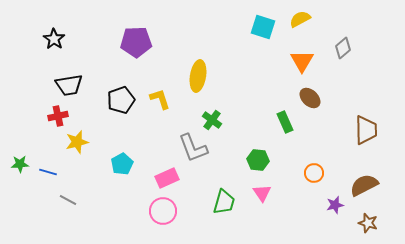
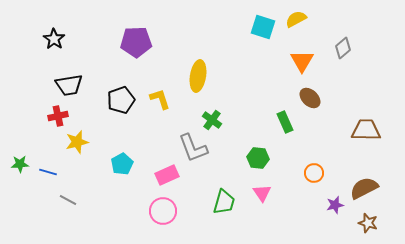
yellow semicircle: moved 4 px left
brown trapezoid: rotated 88 degrees counterclockwise
green hexagon: moved 2 px up
pink rectangle: moved 3 px up
brown semicircle: moved 3 px down
